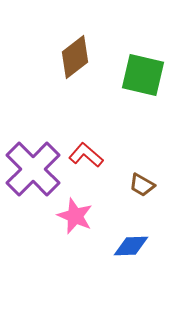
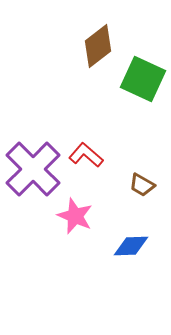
brown diamond: moved 23 px right, 11 px up
green square: moved 4 px down; rotated 12 degrees clockwise
